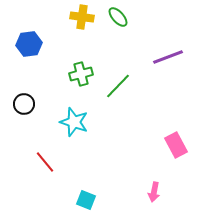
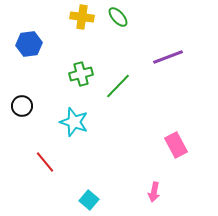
black circle: moved 2 px left, 2 px down
cyan square: moved 3 px right; rotated 18 degrees clockwise
